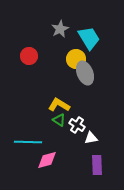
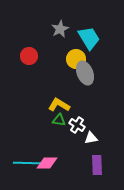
green triangle: rotated 24 degrees counterclockwise
cyan line: moved 1 px left, 21 px down
pink diamond: moved 3 px down; rotated 15 degrees clockwise
